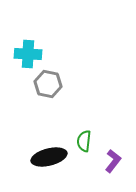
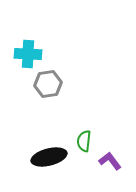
gray hexagon: rotated 20 degrees counterclockwise
purple L-shape: moved 3 px left; rotated 75 degrees counterclockwise
